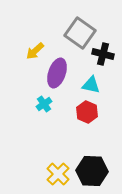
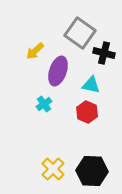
black cross: moved 1 px right, 1 px up
purple ellipse: moved 1 px right, 2 px up
yellow cross: moved 5 px left, 5 px up
